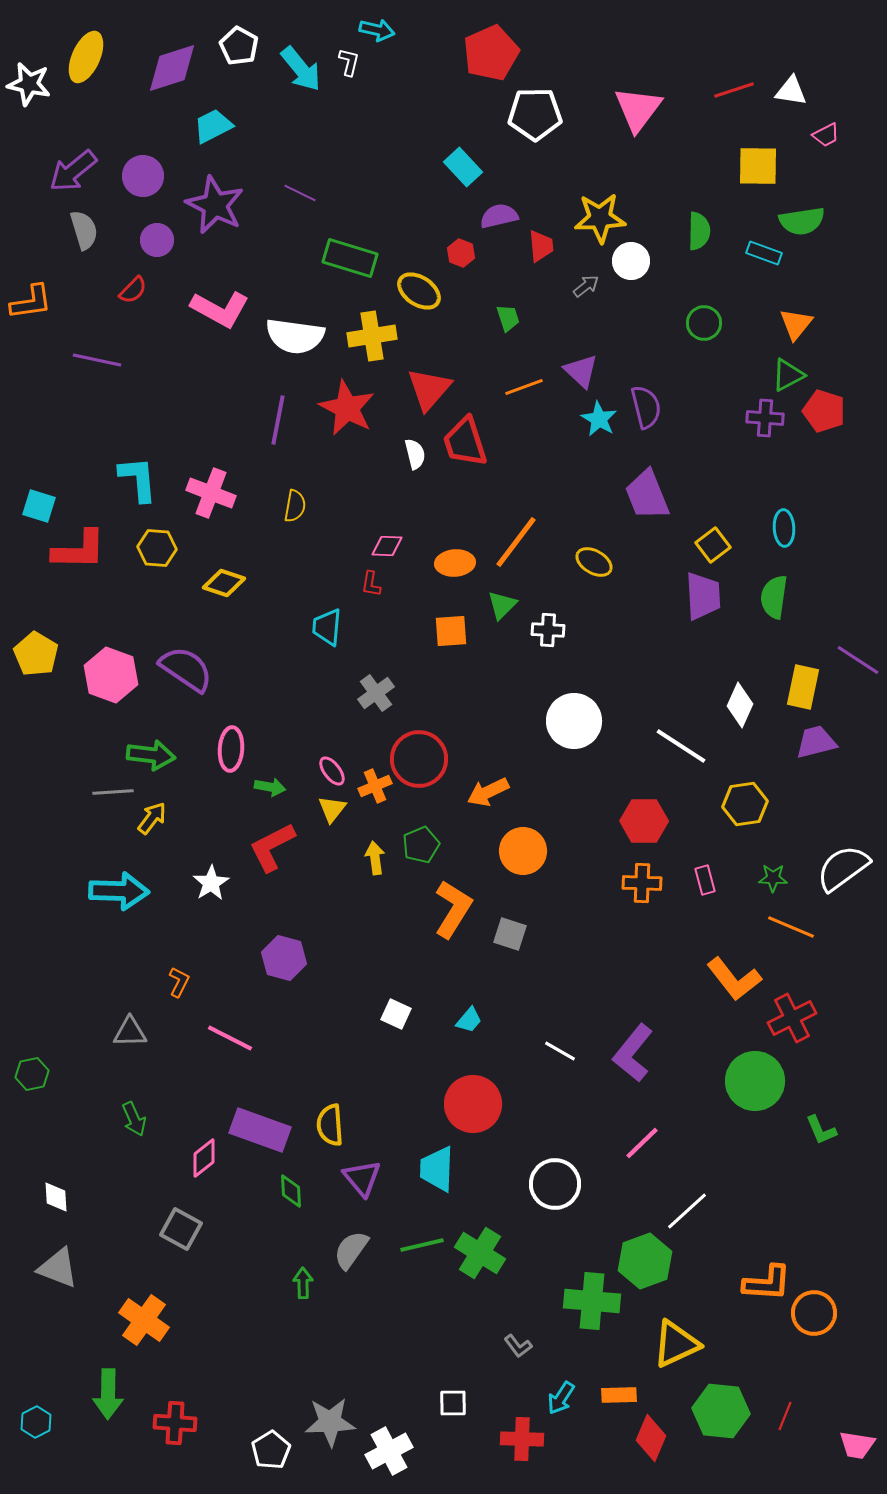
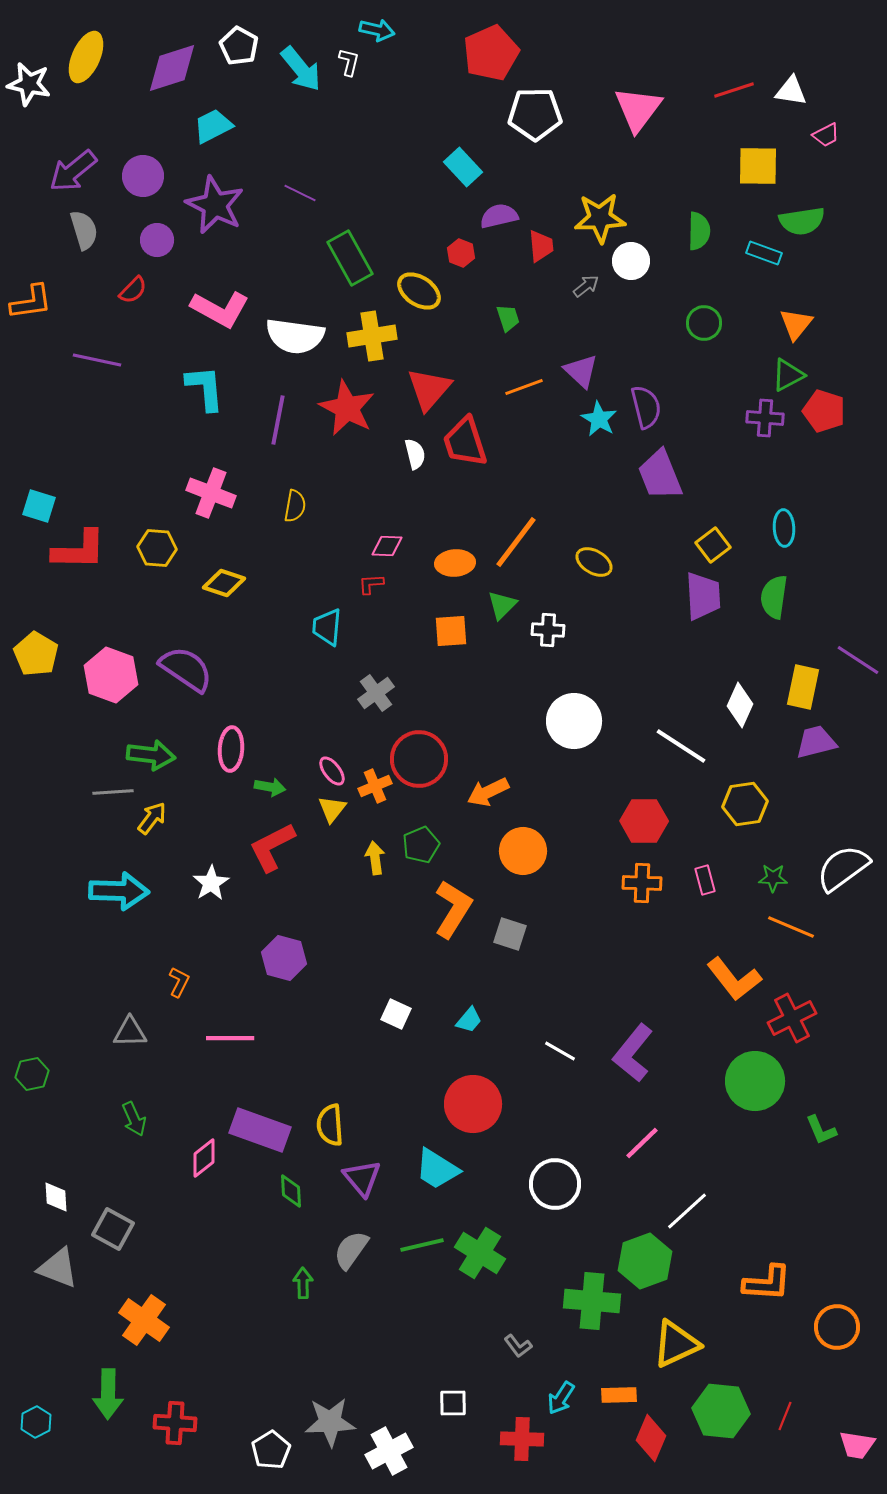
green rectangle at (350, 258): rotated 44 degrees clockwise
cyan L-shape at (138, 479): moved 67 px right, 91 px up
purple trapezoid at (647, 495): moved 13 px right, 20 px up
red L-shape at (371, 584): rotated 76 degrees clockwise
pink line at (230, 1038): rotated 27 degrees counterclockwise
cyan trapezoid at (437, 1169): rotated 60 degrees counterclockwise
gray square at (181, 1229): moved 68 px left
orange circle at (814, 1313): moved 23 px right, 14 px down
